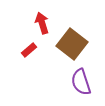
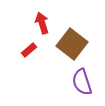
purple semicircle: moved 1 px right
